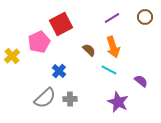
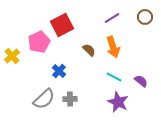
red square: moved 1 px right, 1 px down
cyan line: moved 5 px right, 7 px down
gray semicircle: moved 1 px left, 1 px down
